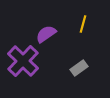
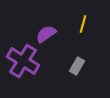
purple cross: rotated 12 degrees counterclockwise
gray rectangle: moved 2 px left, 2 px up; rotated 24 degrees counterclockwise
